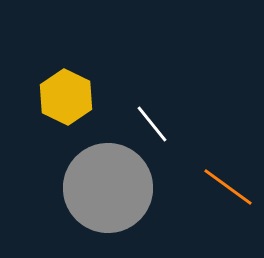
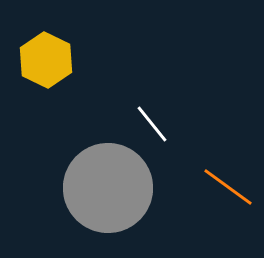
yellow hexagon: moved 20 px left, 37 px up
